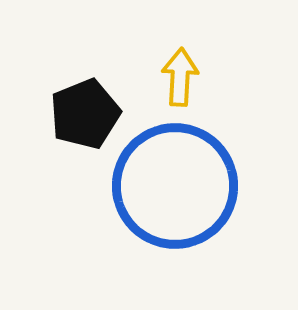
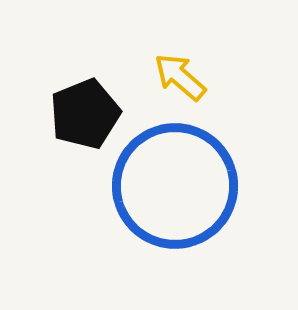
yellow arrow: rotated 52 degrees counterclockwise
